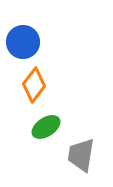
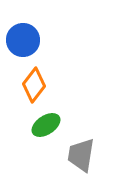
blue circle: moved 2 px up
green ellipse: moved 2 px up
